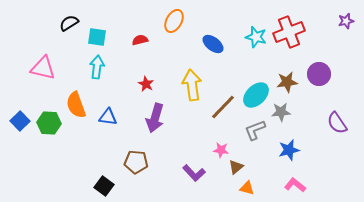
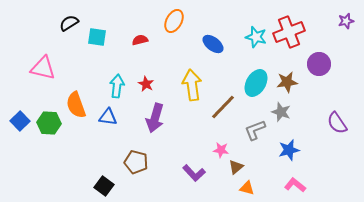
cyan arrow: moved 20 px right, 19 px down
purple circle: moved 10 px up
cyan ellipse: moved 12 px up; rotated 16 degrees counterclockwise
gray star: rotated 24 degrees clockwise
brown pentagon: rotated 10 degrees clockwise
